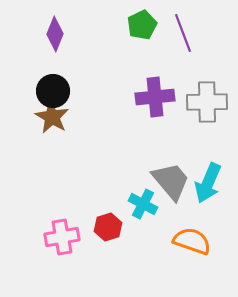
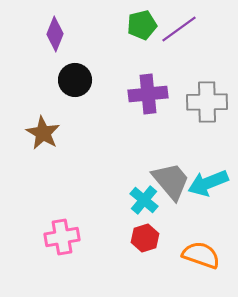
green pentagon: rotated 12 degrees clockwise
purple line: moved 4 px left, 4 px up; rotated 75 degrees clockwise
black circle: moved 22 px right, 11 px up
purple cross: moved 7 px left, 3 px up
brown star: moved 9 px left, 16 px down
cyan arrow: rotated 45 degrees clockwise
cyan cross: moved 1 px right, 4 px up; rotated 12 degrees clockwise
red hexagon: moved 37 px right, 11 px down
orange semicircle: moved 9 px right, 14 px down
